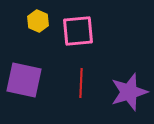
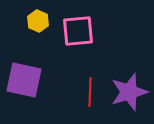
red line: moved 9 px right, 9 px down
